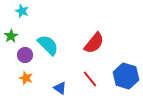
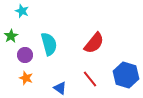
cyan semicircle: moved 1 px right, 1 px up; rotated 30 degrees clockwise
blue hexagon: moved 1 px up
